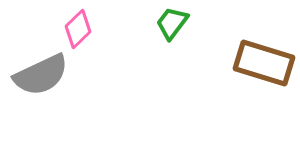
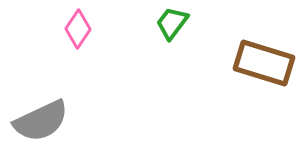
pink diamond: rotated 12 degrees counterclockwise
gray semicircle: moved 46 px down
